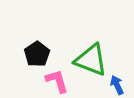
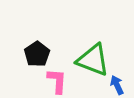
green triangle: moved 2 px right
pink L-shape: rotated 20 degrees clockwise
